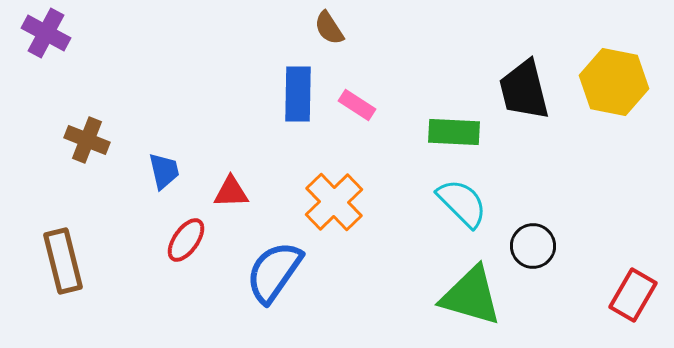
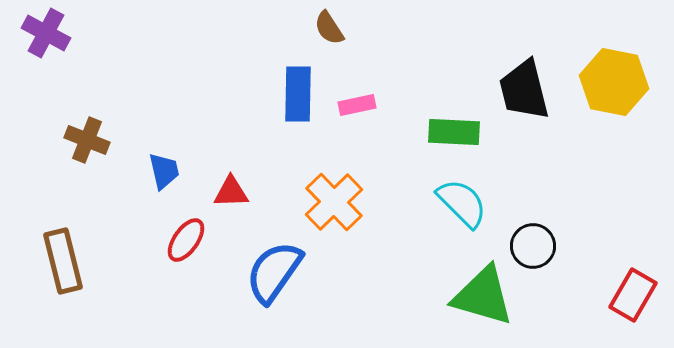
pink rectangle: rotated 45 degrees counterclockwise
green triangle: moved 12 px right
